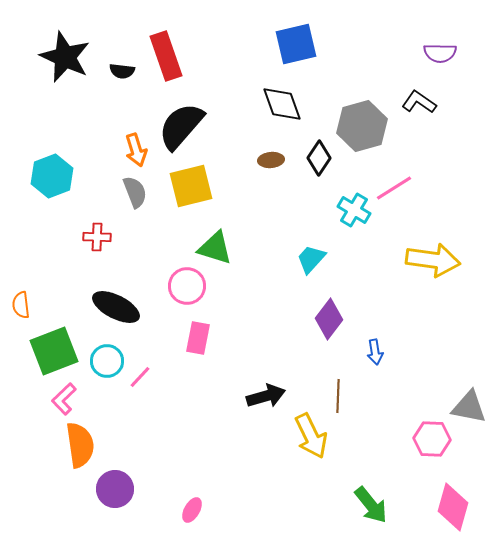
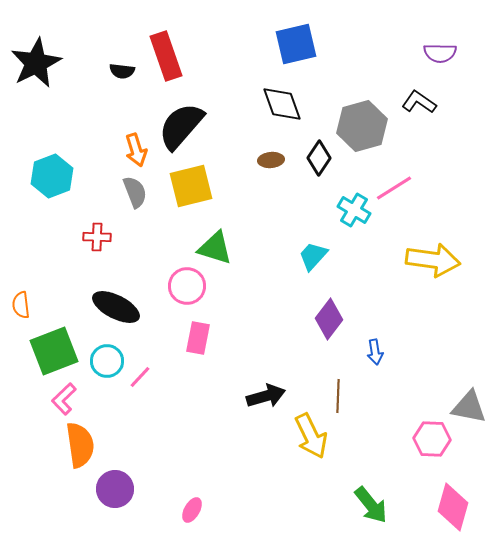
black star at (65, 57): moved 29 px left, 6 px down; rotated 21 degrees clockwise
cyan trapezoid at (311, 259): moved 2 px right, 3 px up
